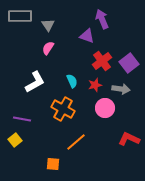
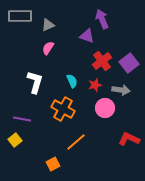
gray triangle: rotated 40 degrees clockwise
white L-shape: rotated 45 degrees counterclockwise
gray arrow: moved 1 px down
orange square: rotated 32 degrees counterclockwise
